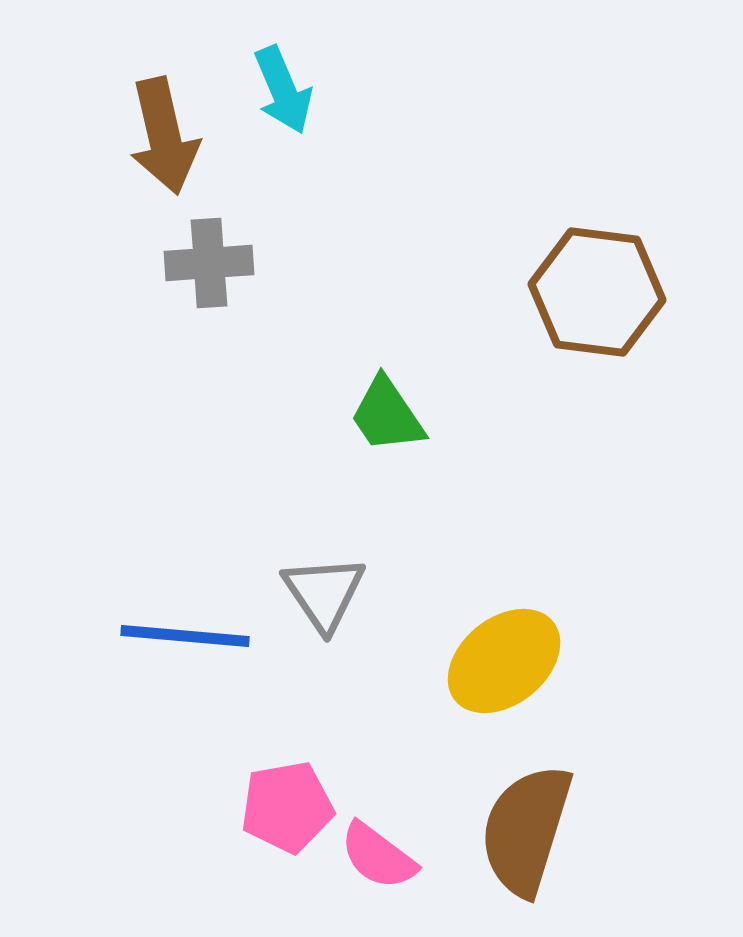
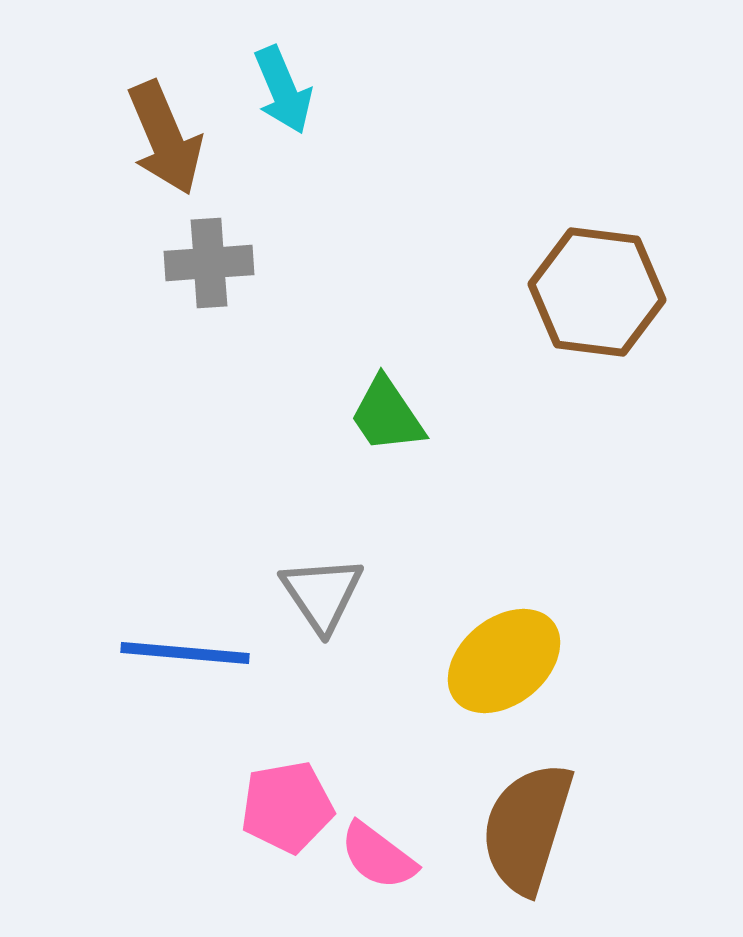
brown arrow: moved 1 px right, 2 px down; rotated 10 degrees counterclockwise
gray triangle: moved 2 px left, 1 px down
blue line: moved 17 px down
brown semicircle: moved 1 px right, 2 px up
